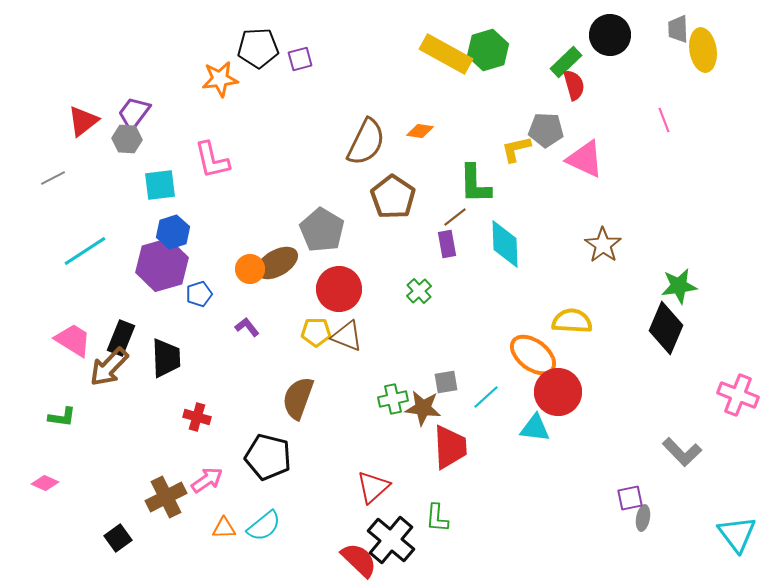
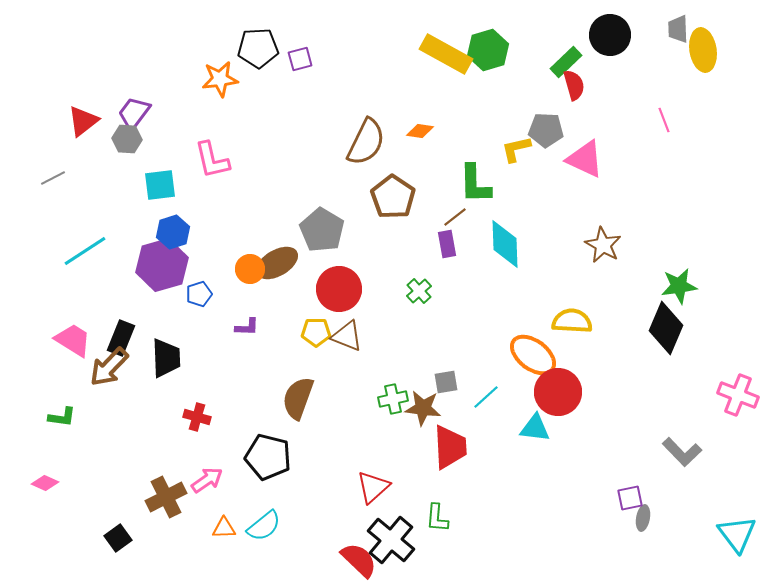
brown star at (603, 245): rotated 6 degrees counterclockwise
purple L-shape at (247, 327): rotated 130 degrees clockwise
